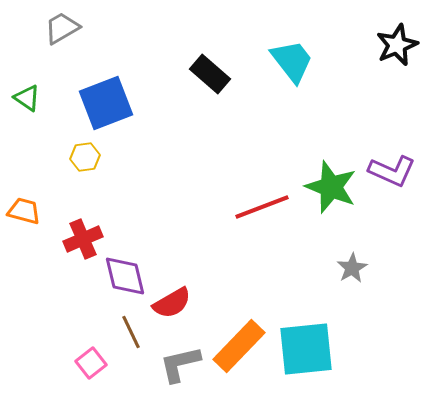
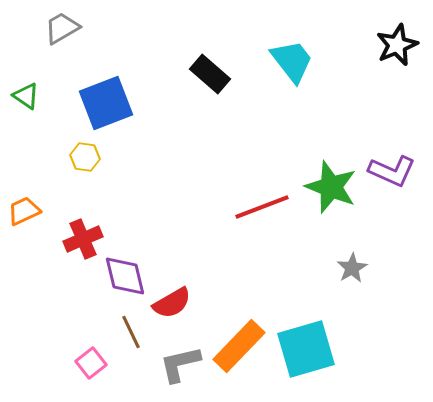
green triangle: moved 1 px left, 2 px up
yellow hexagon: rotated 16 degrees clockwise
orange trapezoid: rotated 40 degrees counterclockwise
cyan square: rotated 10 degrees counterclockwise
